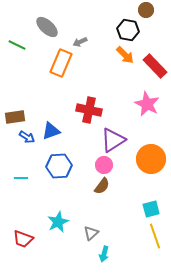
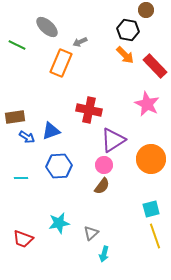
cyan star: moved 1 px right, 1 px down; rotated 15 degrees clockwise
